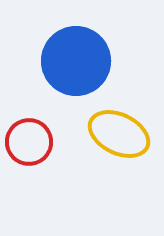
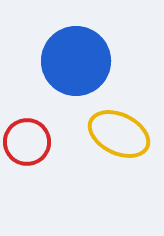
red circle: moved 2 px left
